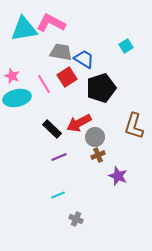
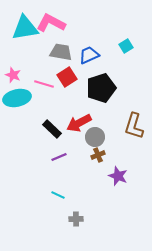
cyan triangle: moved 1 px right, 1 px up
blue trapezoid: moved 5 px right, 4 px up; rotated 55 degrees counterclockwise
pink star: moved 1 px right, 1 px up
pink line: rotated 42 degrees counterclockwise
cyan line: rotated 48 degrees clockwise
gray cross: rotated 24 degrees counterclockwise
